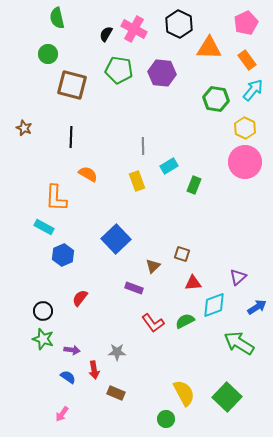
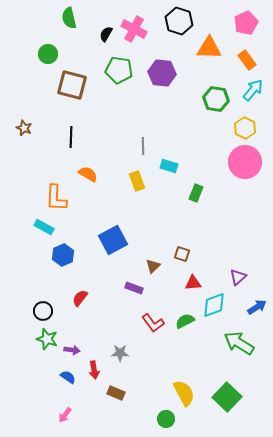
green semicircle at (57, 18): moved 12 px right
black hexagon at (179, 24): moved 3 px up; rotated 8 degrees counterclockwise
cyan rectangle at (169, 166): rotated 48 degrees clockwise
green rectangle at (194, 185): moved 2 px right, 8 px down
blue square at (116, 239): moved 3 px left, 1 px down; rotated 16 degrees clockwise
green star at (43, 339): moved 4 px right
gray star at (117, 352): moved 3 px right, 1 px down
pink arrow at (62, 414): moved 3 px right, 1 px down
